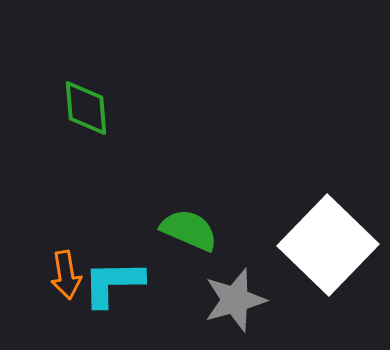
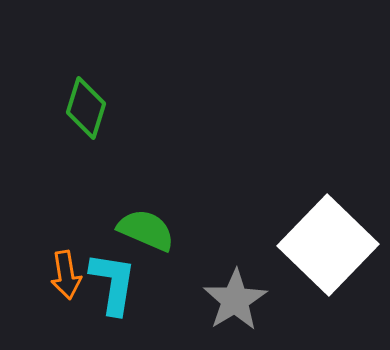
green diamond: rotated 22 degrees clockwise
green semicircle: moved 43 px left
cyan L-shape: rotated 100 degrees clockwise
gray star: rotated 16 degrees counterclockwise
